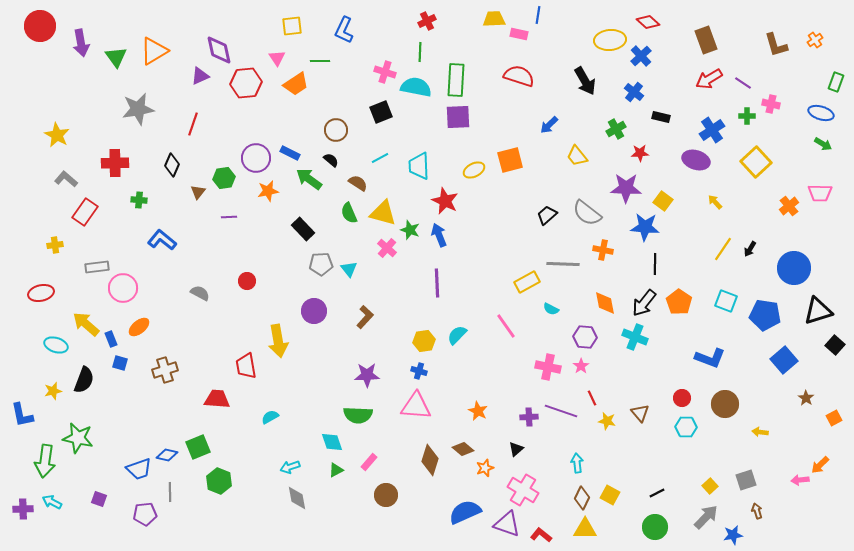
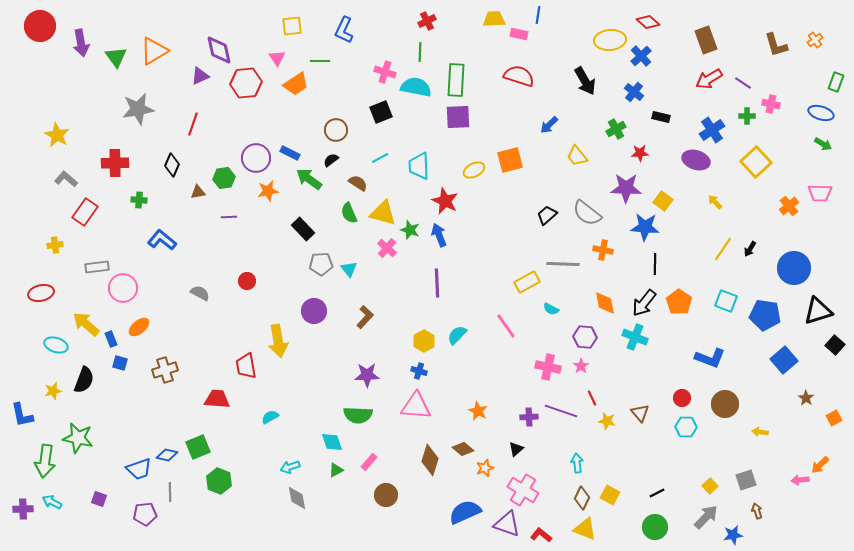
black semicircle at (331, 160): rotated 77 degrees counterclockwise
brown triangle at (198, 192): rotated 42 degrees clockwise
yellow hexagon at (424, 341): rotated 20 degrees counterclockwise
yellow triangle at (585, 529): rotated 20 degrees clockwise
